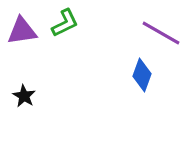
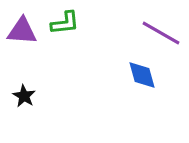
green L-shape: rotated 20 degrees clockwise
purple triangle: rotated 12 degrees clockwise
blue diamond: rotated 36 degrees counterclockwise
